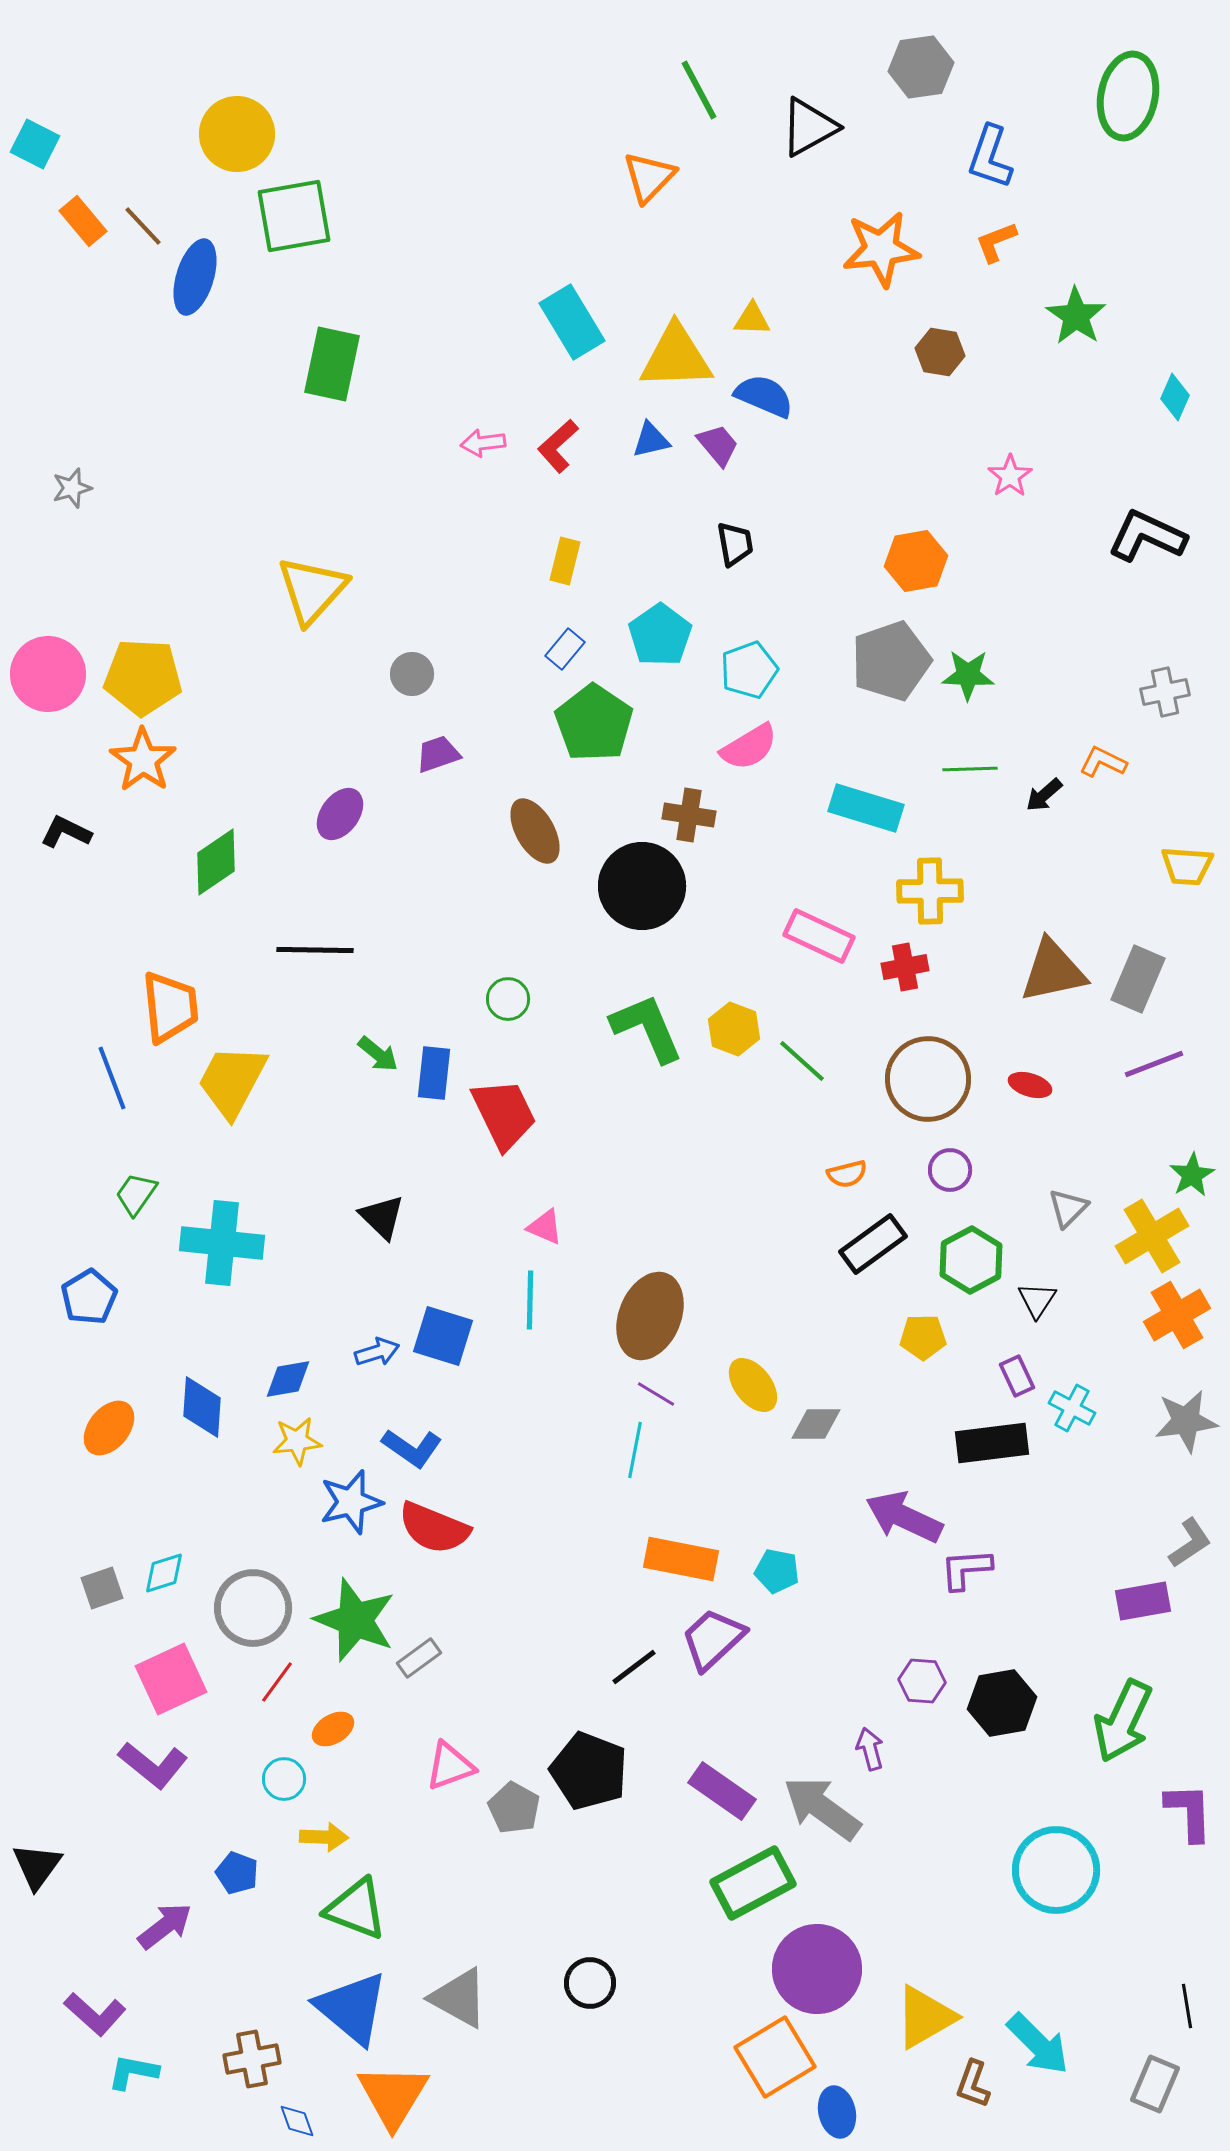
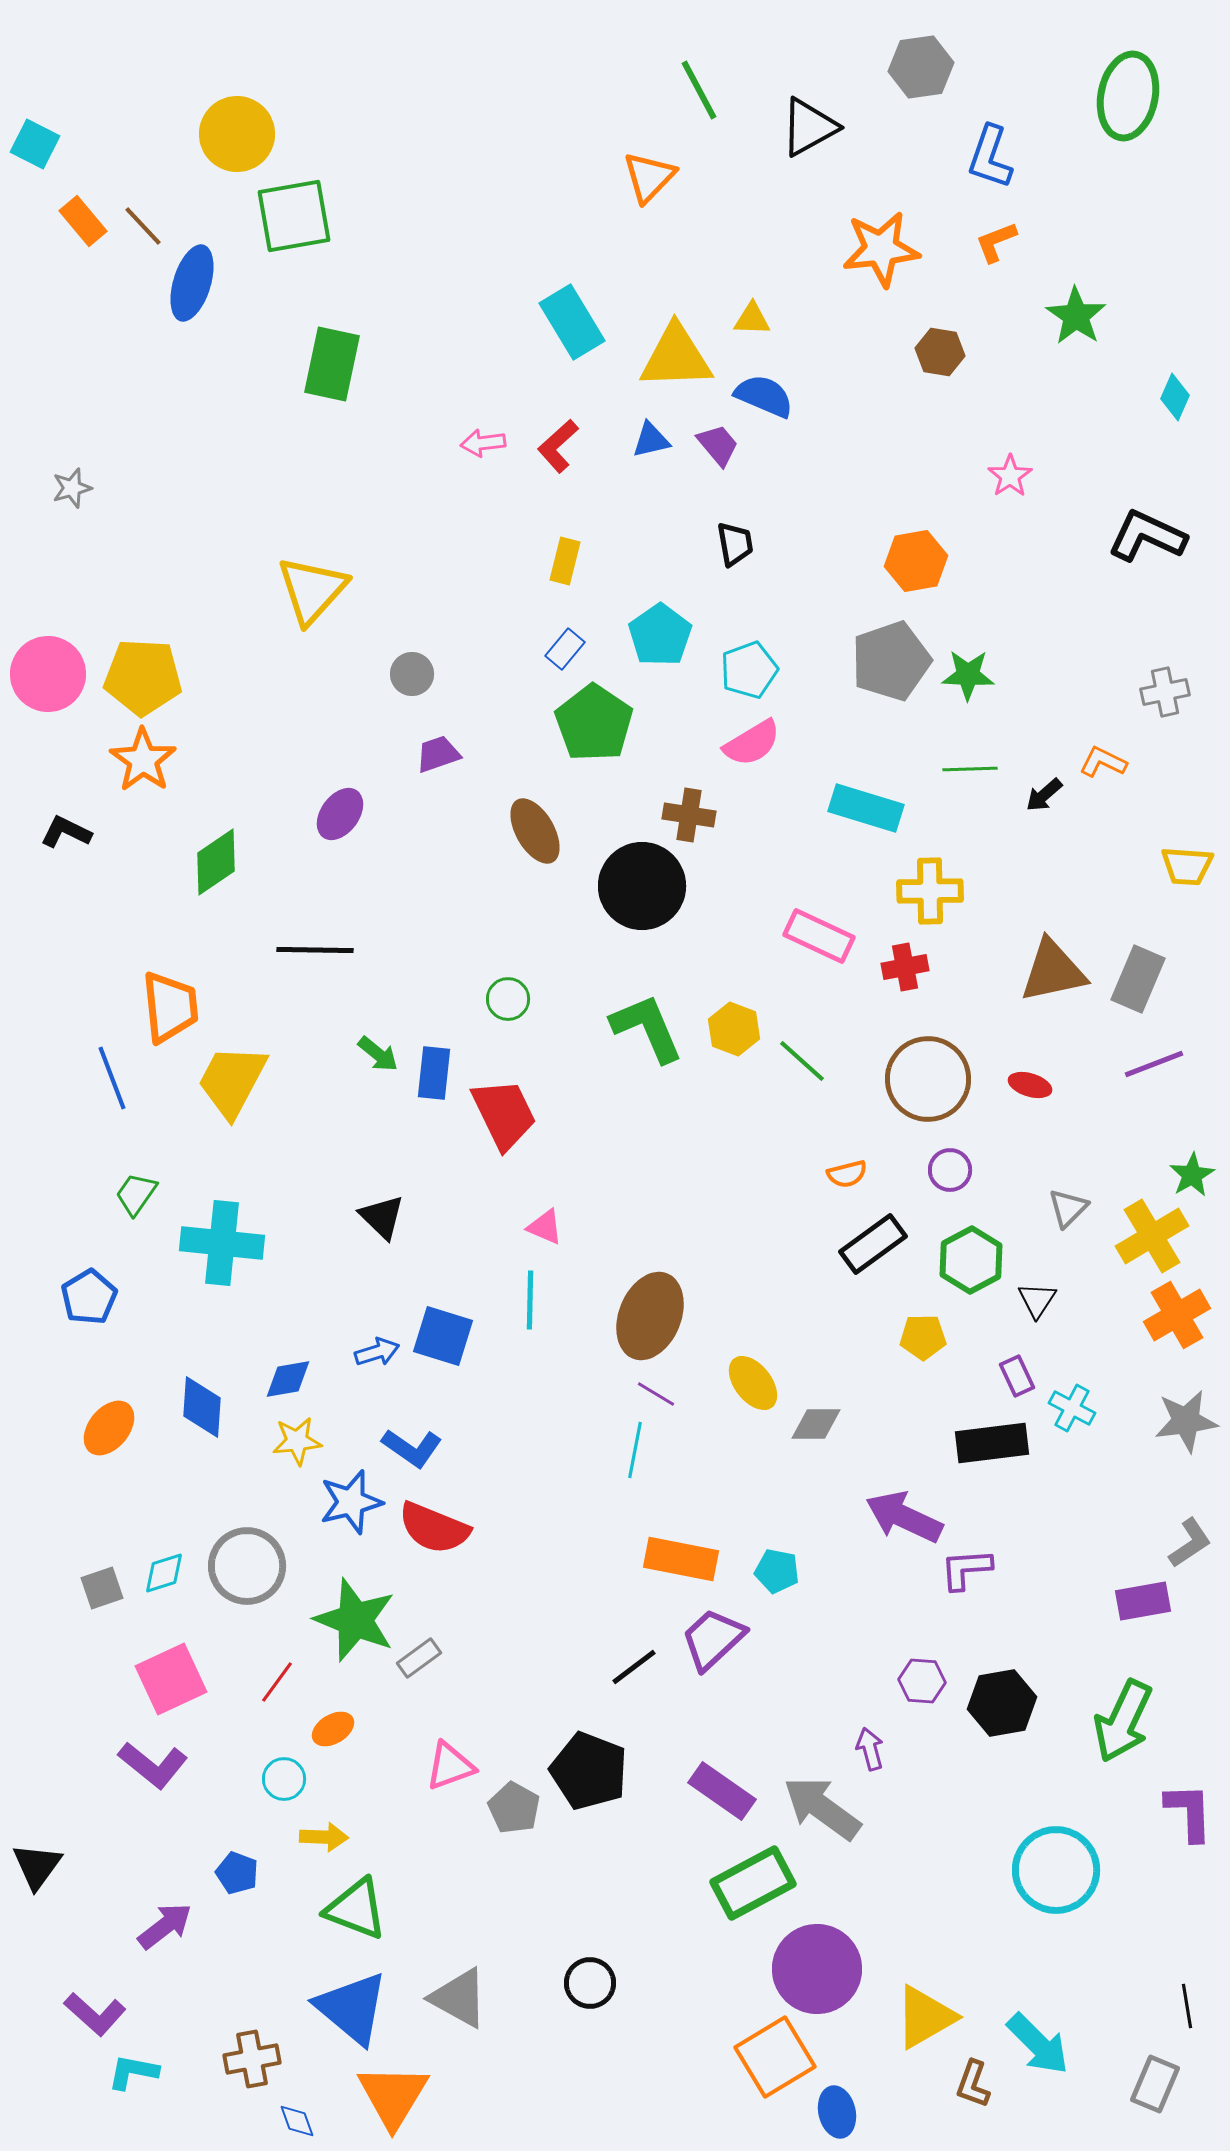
blue ellipse at (195, 277): moved 3 px left, 6 px down
pink semicircle at (749, 747): moved 3 px right, 4 px up
yellow ellipse at (753, 1385): moved 2 px up
gray circle at (253, 1608): moved 6 px left, 42 px up
